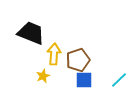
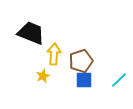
brown pentagon: moved 3 px right, 1 px down
